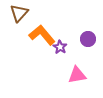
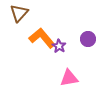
orange L-shape: moved 3 px down
purple star: moved 1 px left, 1 px up
pink triangle: moved 8 px left, 3 px down
